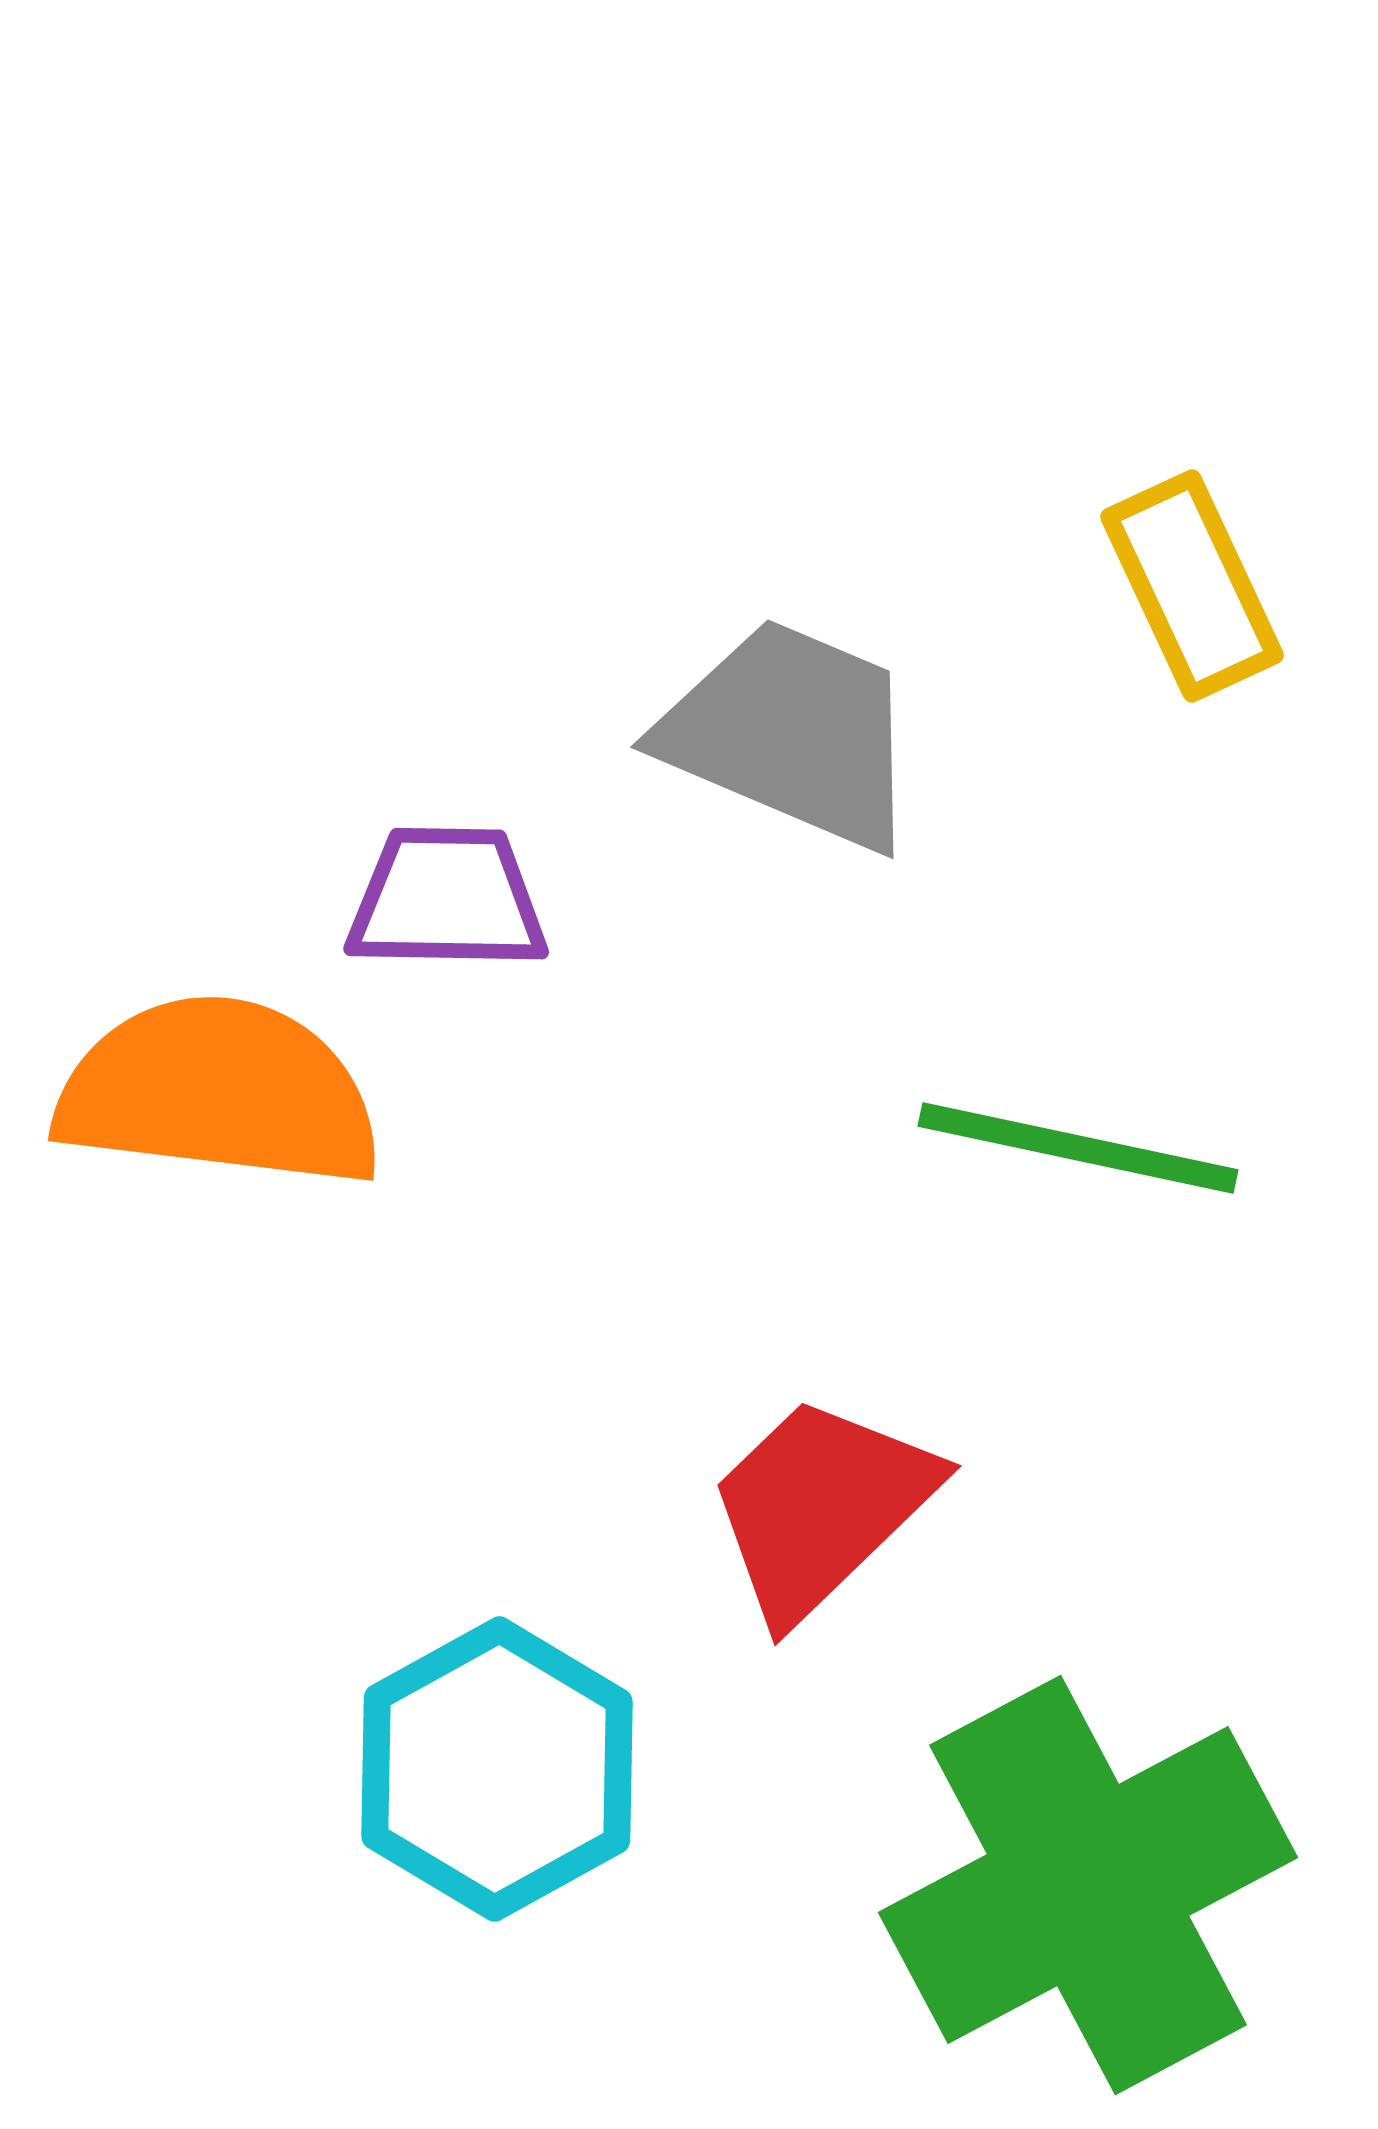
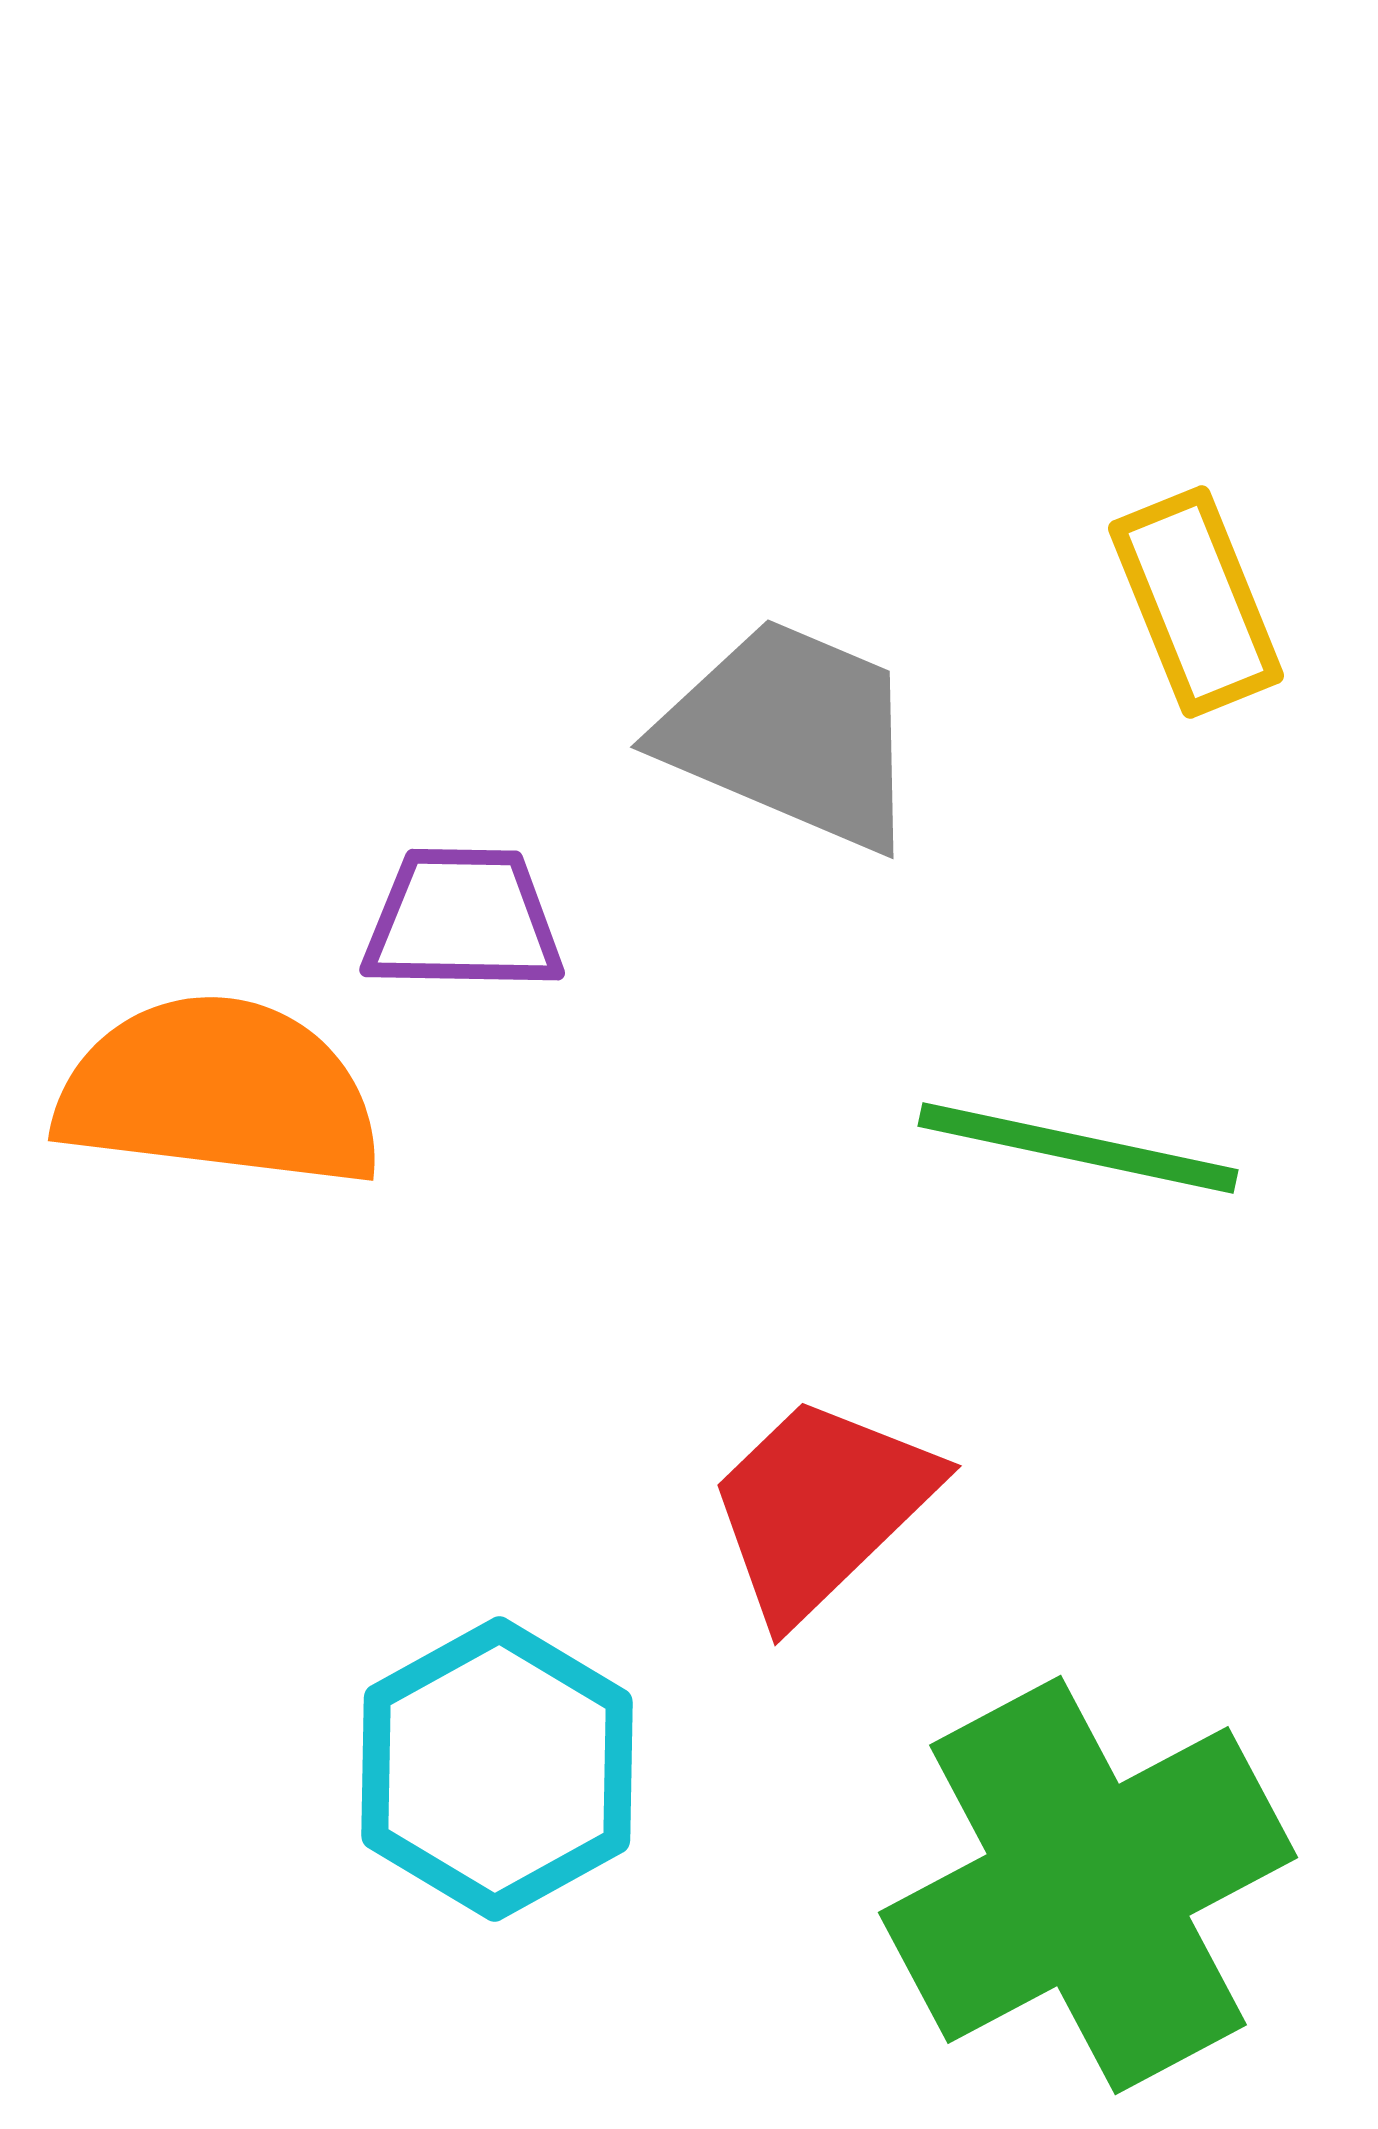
yellow rectangle: moved 4 px right, 16 px down; rotated 3 degrees clockwise
purple trapezoid: moved 16 px right, 21 px down
